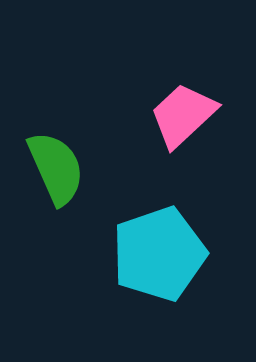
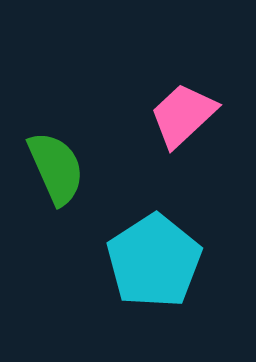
cyan pentagon: moved 5 px left, 7 px down; rotated 14 degrees counterclockwise
